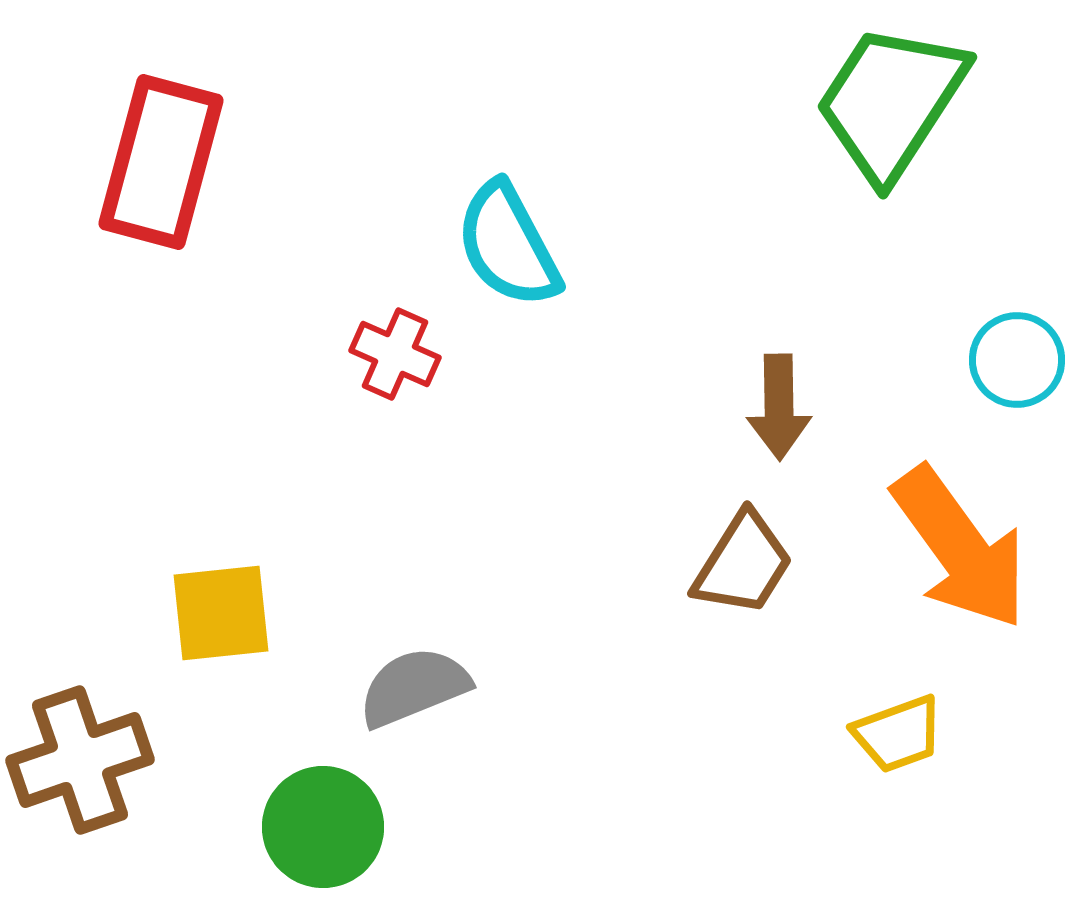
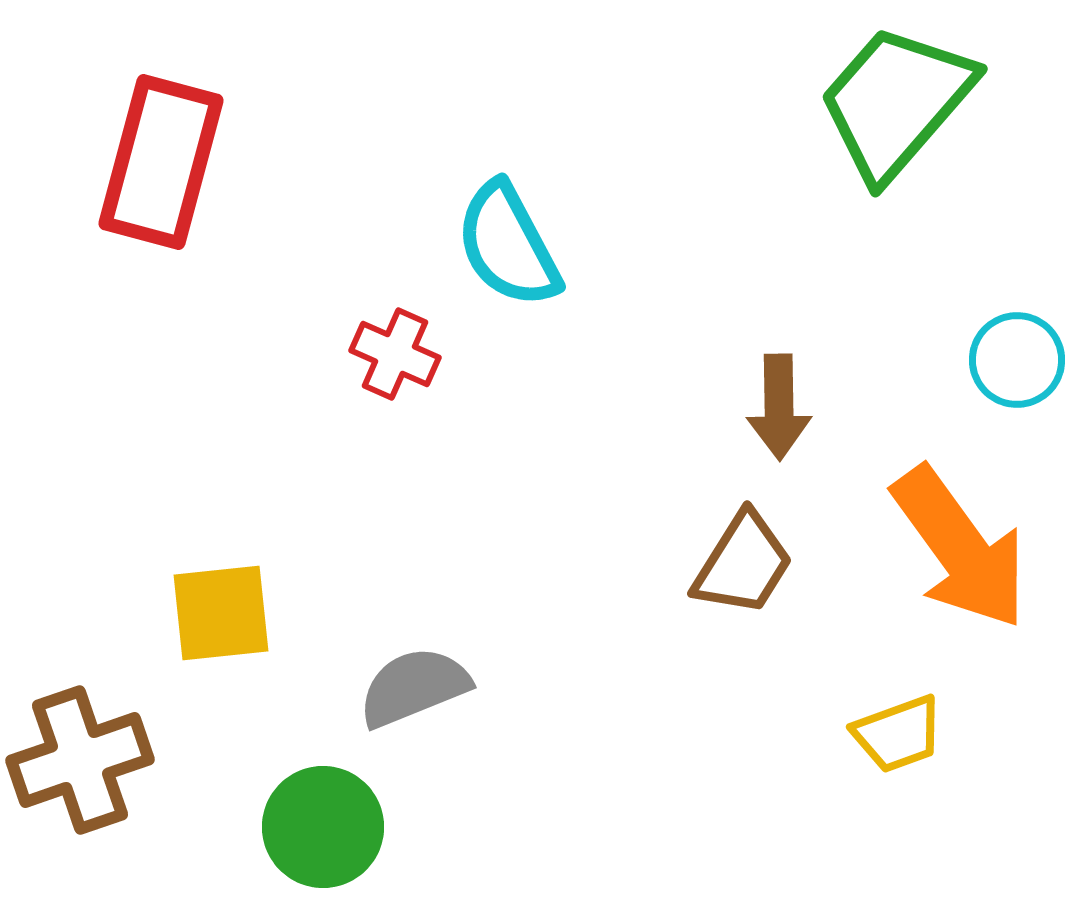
green trapezoid: moved 5 px right; rotated 8 degrees clockwise
